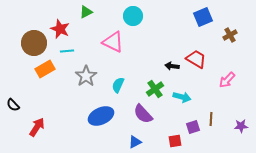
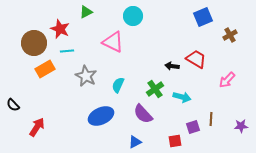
gray star: rotated 10 degrees counterclockwise
